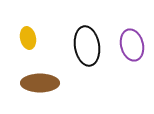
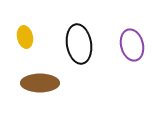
yellow ellipse: moved 3 px left, 1 px up
black ellipse: moved 8 px left, 2 px up
